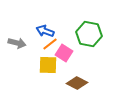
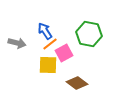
blue arrow: rotated 36 degrees clockwise
pink square: rotated 30 degrees clockwise
brown diamond: rotated 10 degrees clockwise
